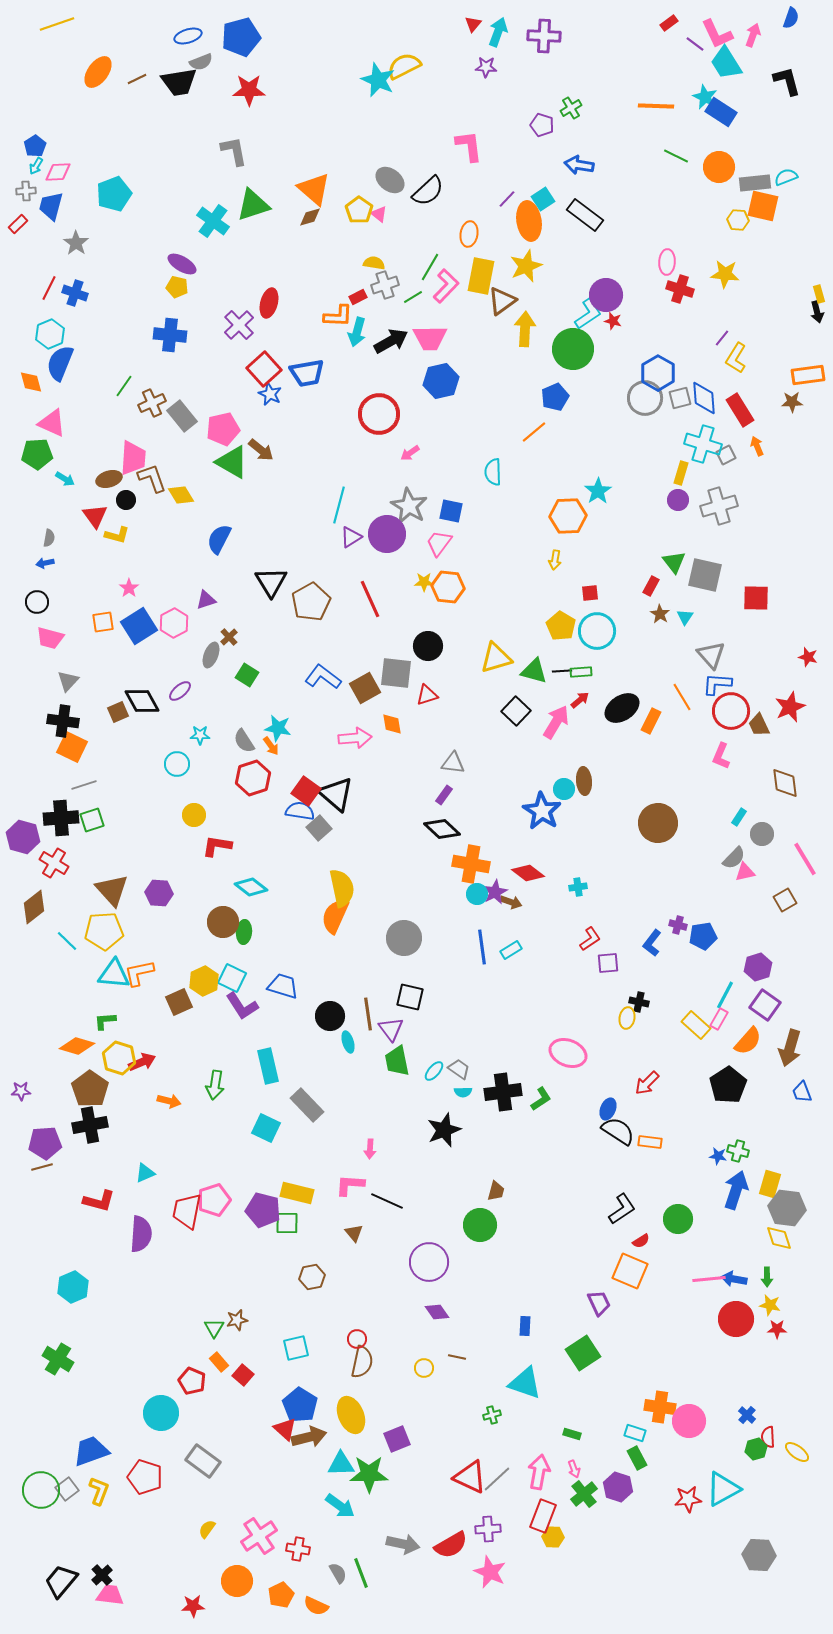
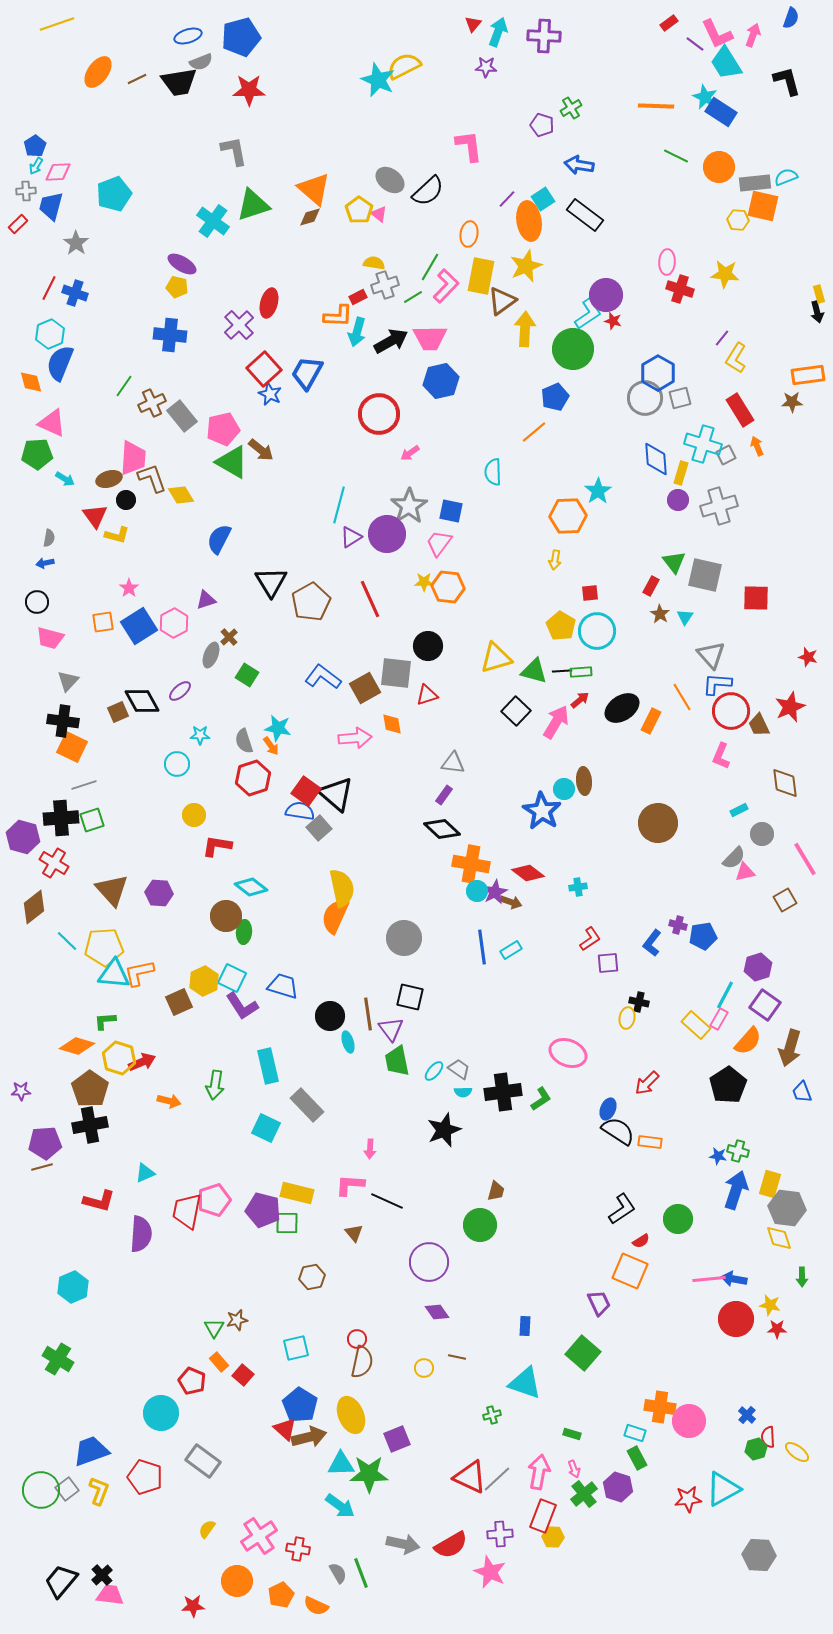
blue trapezoid at (307, 373): rotated 129 degrees clockwise
blue diamond at (704, 398): moved 48 px left, 61 px down
gray star at (409, 506): rotated 9 degrees clockwise
gray semicircle at (244, 741): rotated 15 degrees clockwise
cyan rectangle at (739, 817): moved 7 px up; rotated 30 degrees clockwise
cyan circle at (477, 894): moved 3 px up
brown circle at (223, 922): moved 3 px right, 6 px up
yellow pentagon at (104, 931): moved 16 px down
green arrow at (767, 1277): moved 35 px right
green square at (583, 1353): rotated 16 degrees counterclockwise
purple cross at (488, 1529): moved 12 px right, 5 px down
